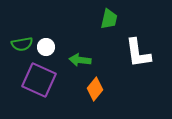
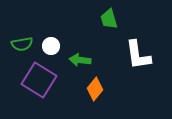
green trapezoid: rotated 150 degrees clockwise
white circle: moved 5 px right, 1 px up
white L-shape: moved 2 px down
purple square: rotated 8 degrees clockwise
